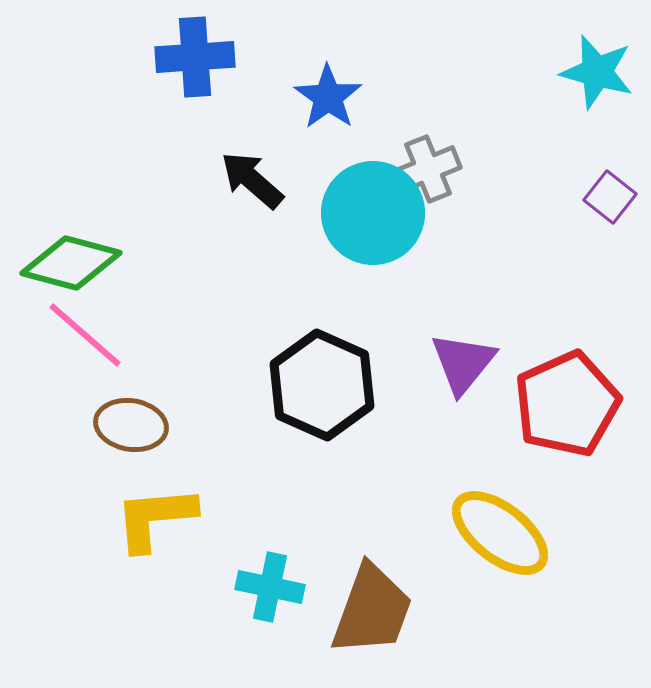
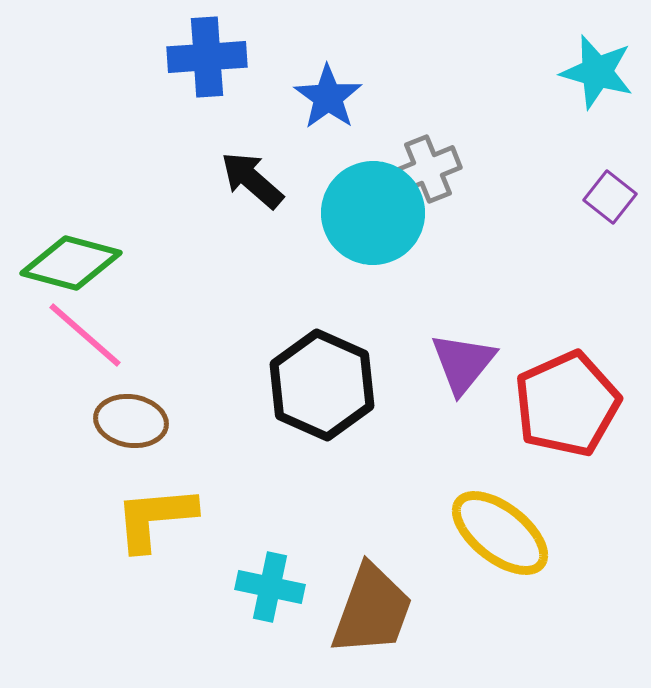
blue cross: moved 12 px right
brown ellipse: moved 4 px up
